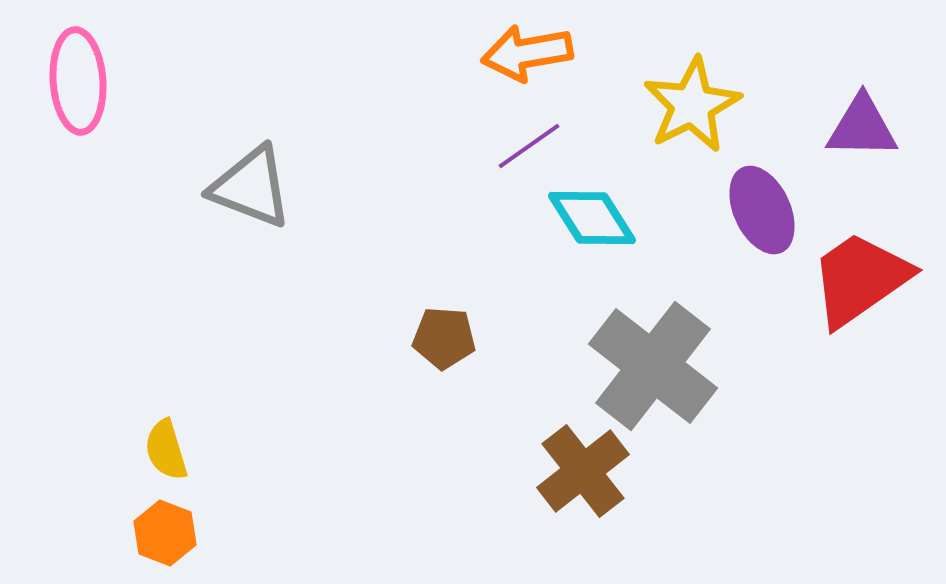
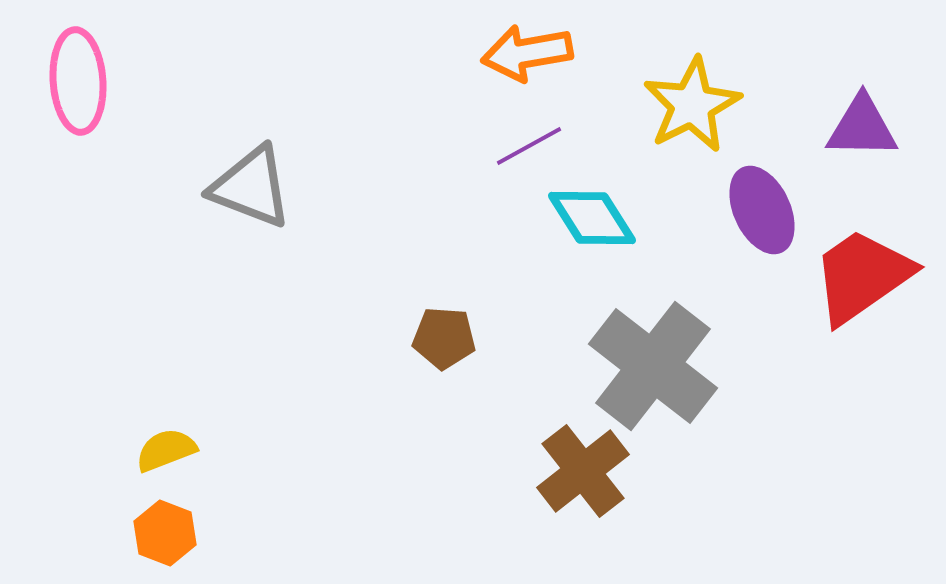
purple line: rotated 6 degrees clockwise
red trapezoid: moved 2 px right, 3 px up
yellow semicircle: rotated 86 degrees clockwise
